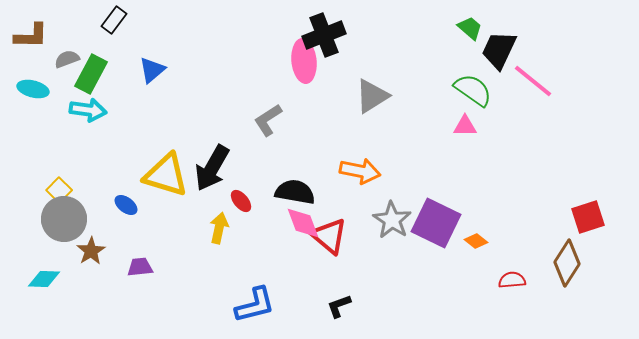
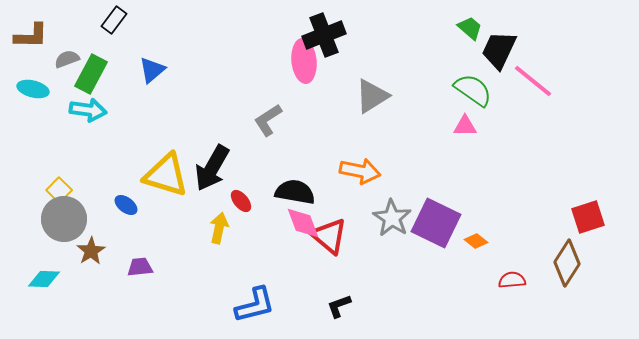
gray star: moved 2 px up
